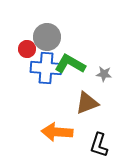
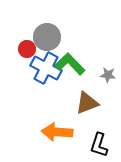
green L-shape: rotated 16 degrees clockwise
blue cross: rotated 24 degrees clockwise
gray star: moved 4 px right, 1 px down
